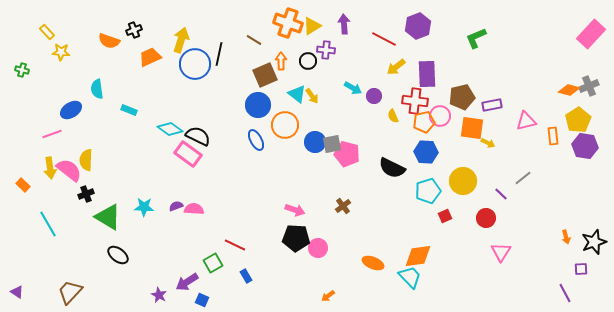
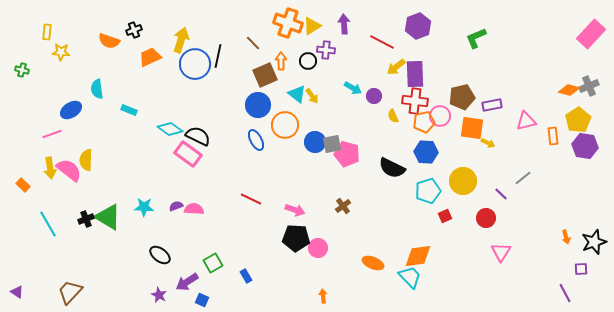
yellow rectangle at (47, 32): rotated 49 degrees clockwise
red line at (384, 39): moved 2 px left, 3 px down
brown line at (254, 40): moved 1 px left, 3 px down; rotated 14 degrees clockwise
black line at (219, 54): moved 1 px left, 2 px down
purple rectangle at (427, 74): moved 12 px left
black cross at (86, 194): moved 25 px down
red line at (235, 245): moved 16 px right, 46 px up
black ellipse at (118, 255): moved 42 px right
orange arrow at (328, 296): moved 5 px left; rotated 120 degrees clockwise
